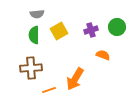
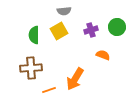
gray semicircle: moved 27 px right, 3 px up
